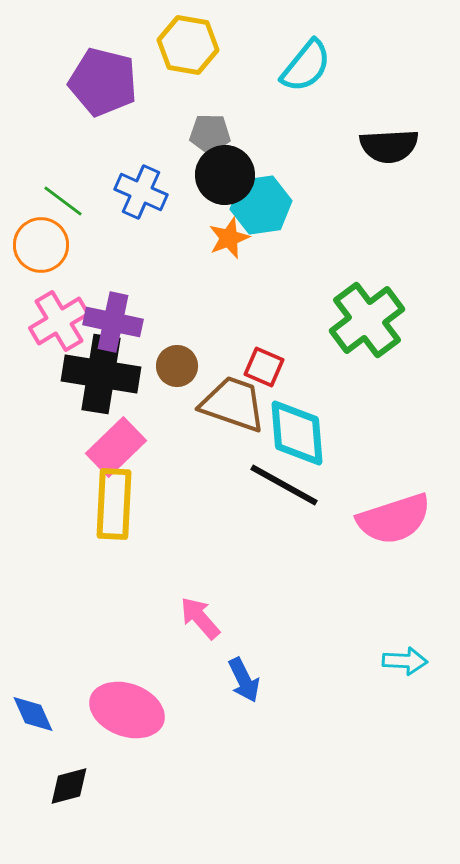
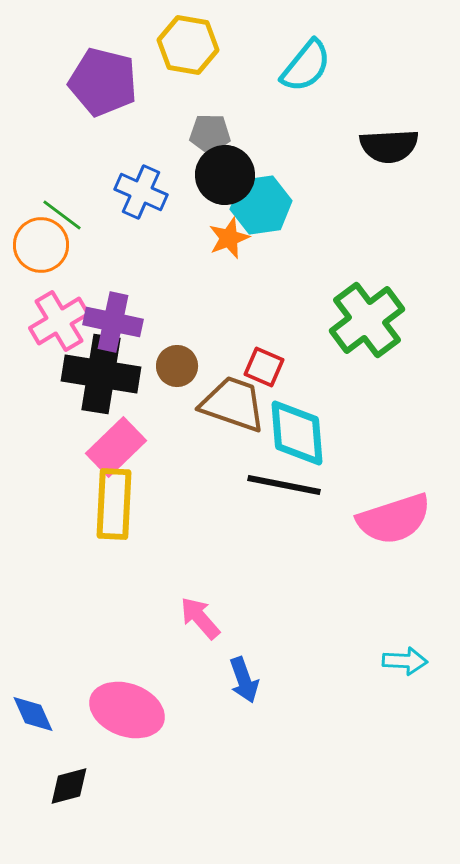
green line: moved 1 px left, 14 px down
black line: rotated 18 degrees counterclockwise
blue arrow: rotated 6 degrees clockwise
